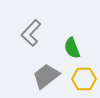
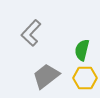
green semicircle: moved 10 px right, 2 px down; rotated 35 degrees clockwise
yellow hexagon: moved 1 px right, 1 px up
